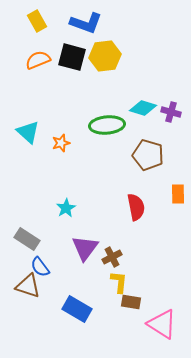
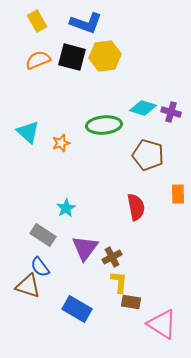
green ellipse: moved 3 px left
gray rectangle: moved 16 px right, 4 px up
